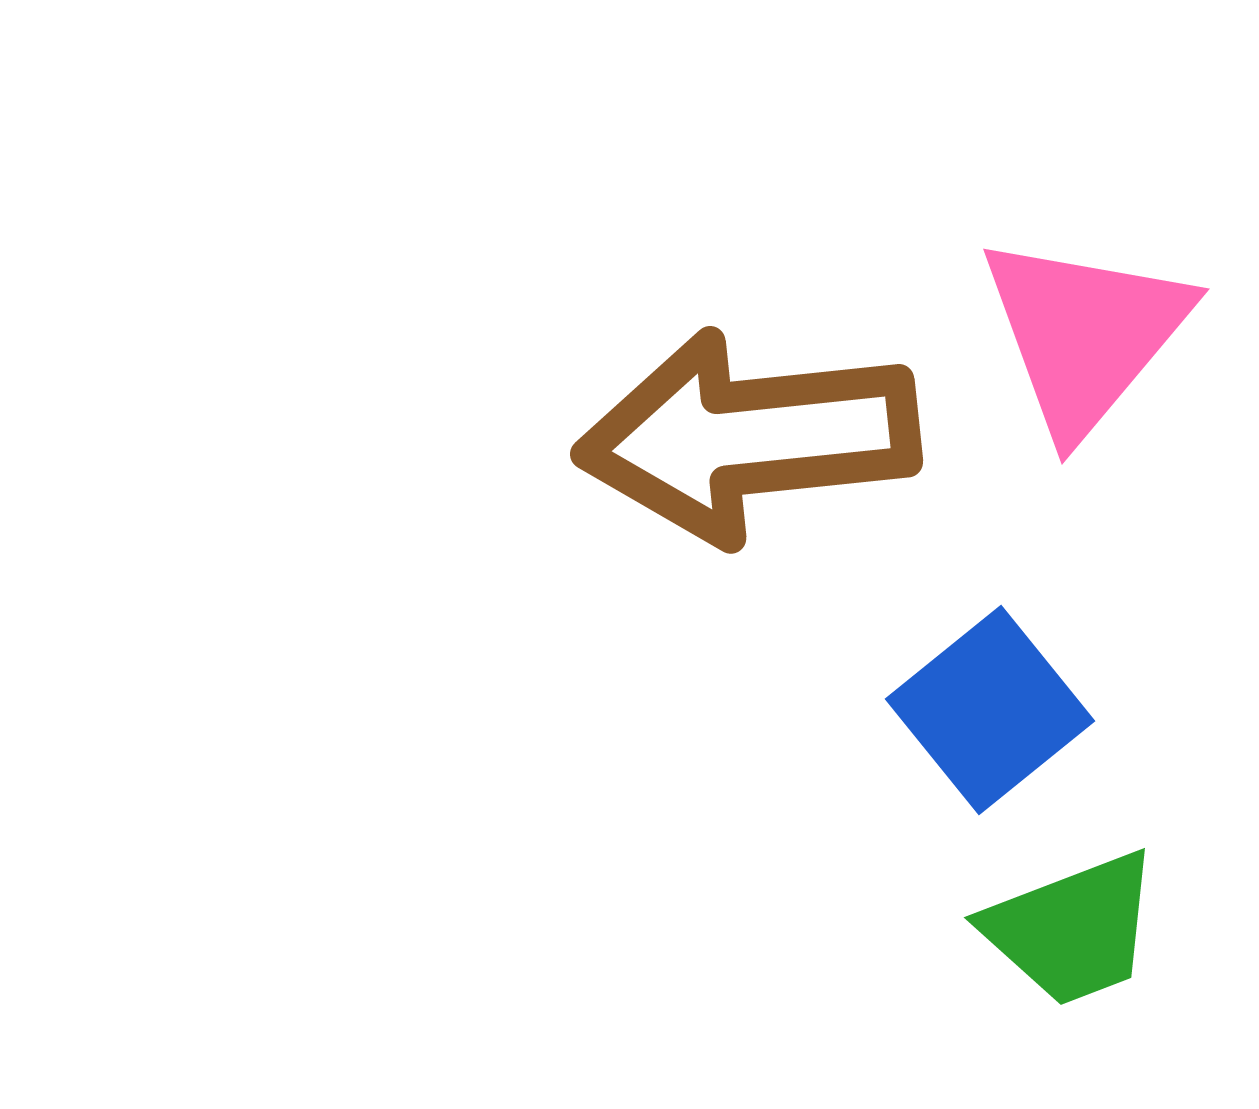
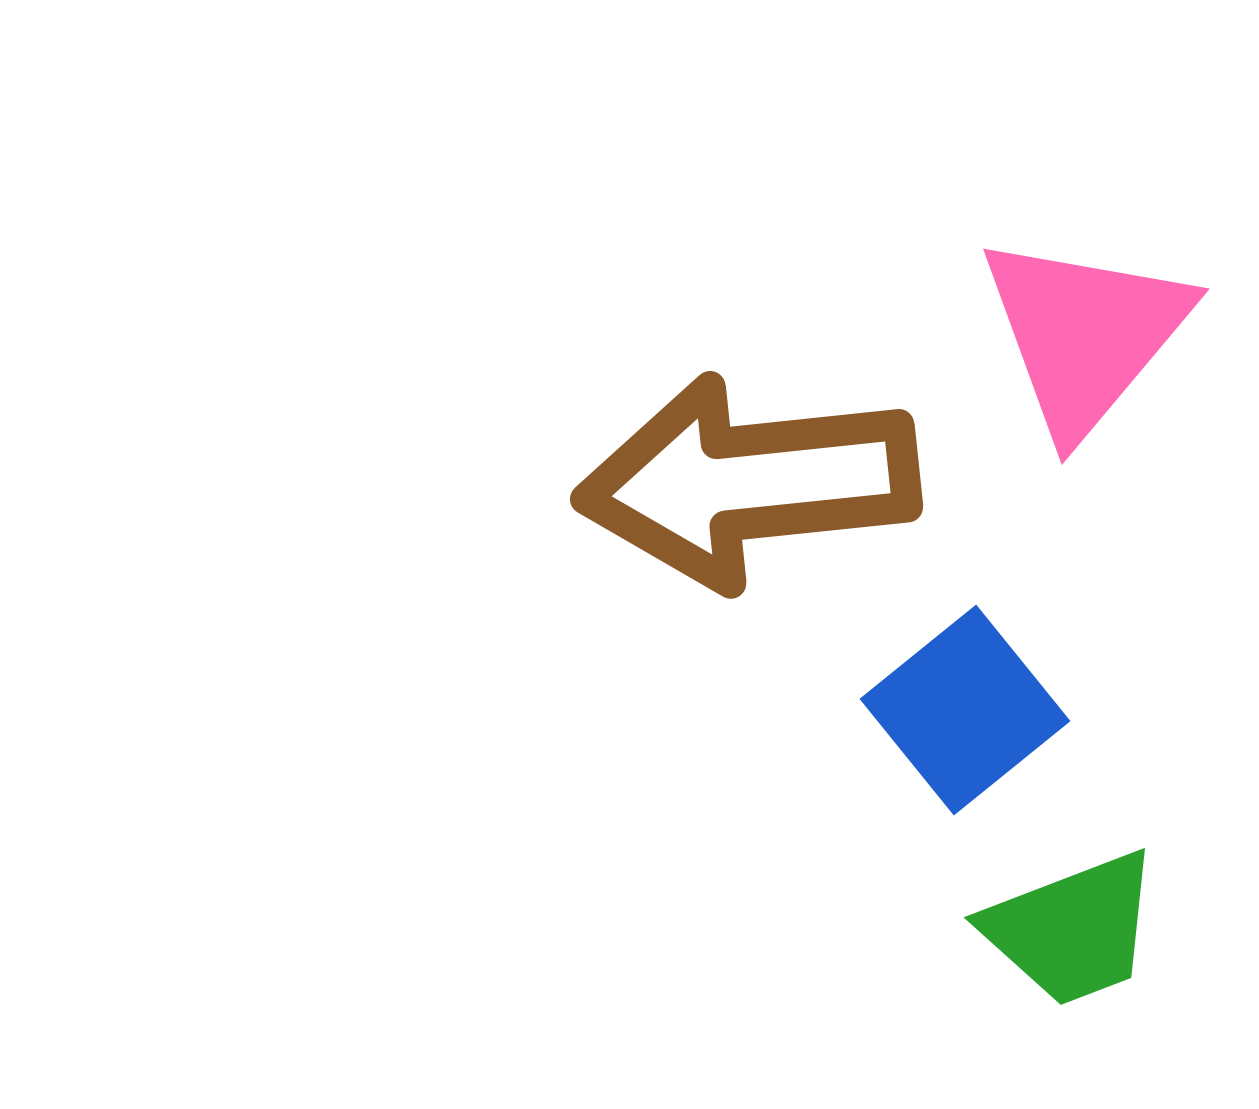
brown arrow: moved 45 px down
blue square: moved 25 px left
